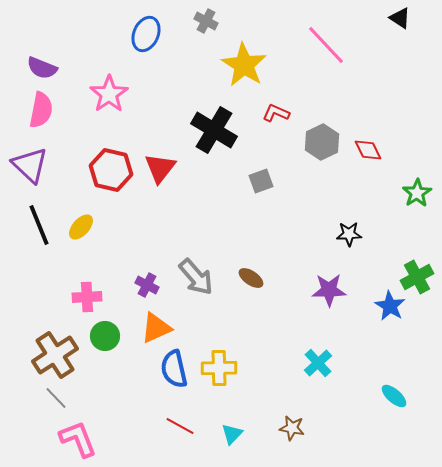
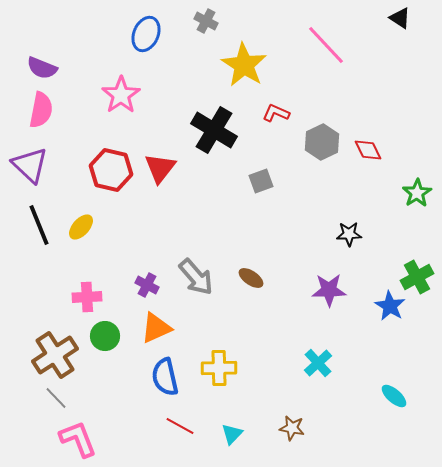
pink star: moved 12 px right, 1 px down
blue semicircle: moved 9 px left, 8 px down
